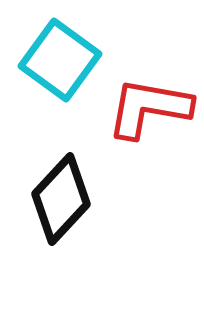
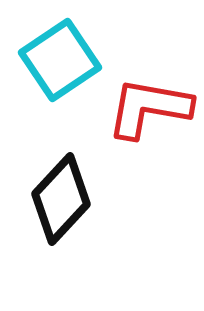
cyan square: rotated 20 degrees clockwise
